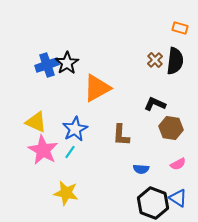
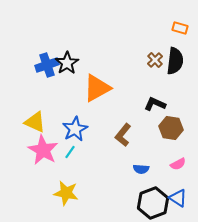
yellow triangle: moved 1 px left
brown L-shape: moved 2 px right; rotated 35 degrees clockwise
black hexagon: rotated 20 degrees clockwise
